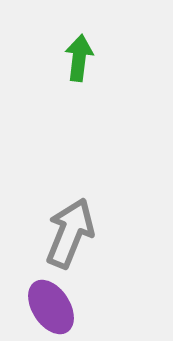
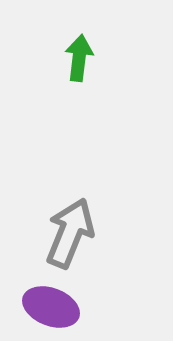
purple ellipse: rotated 36 degrees counterclockwise
